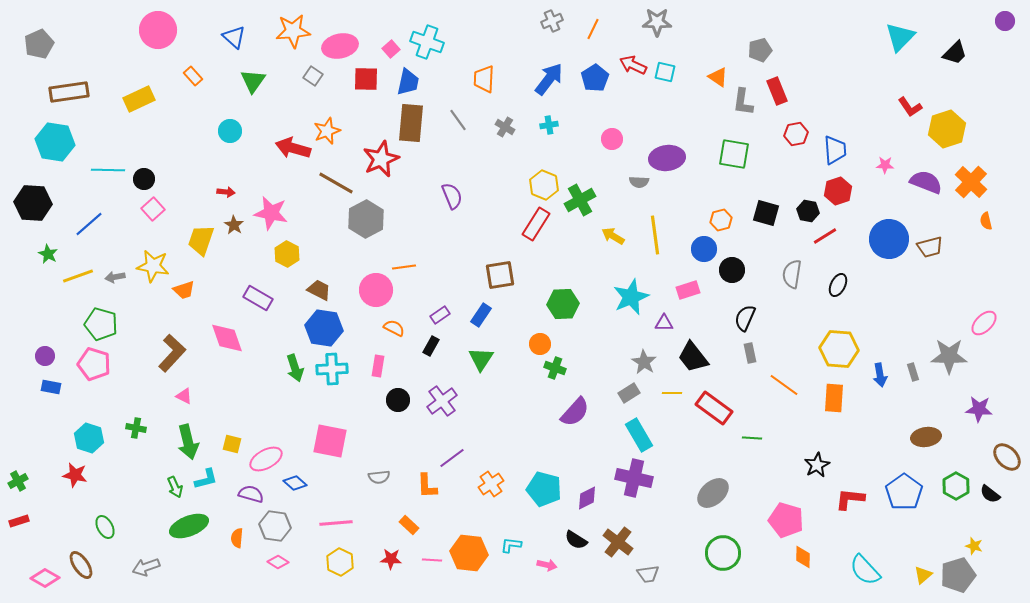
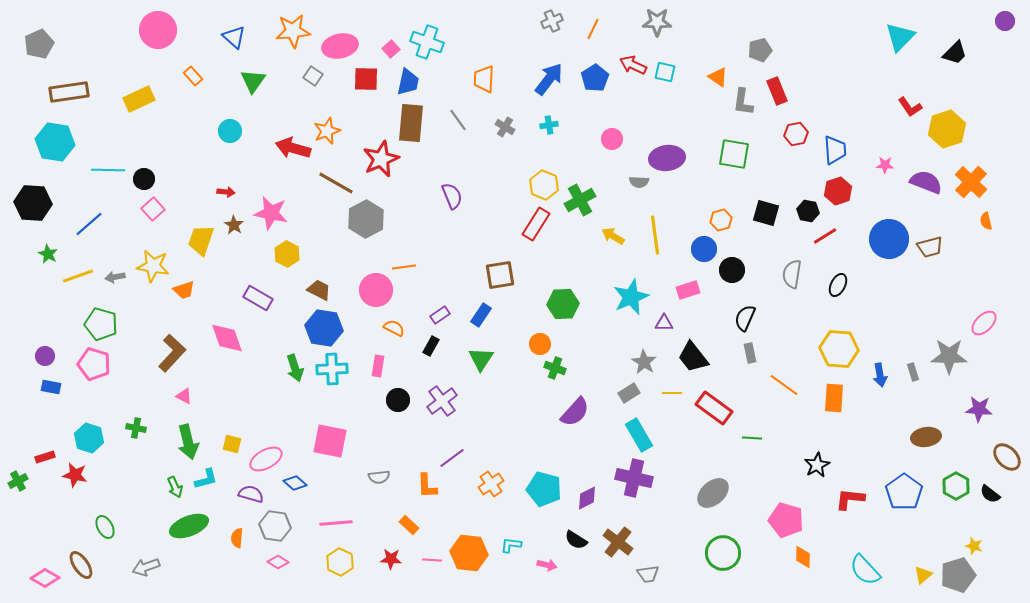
red rectangle at (19, 521): moved 26 px right, 64 px up
